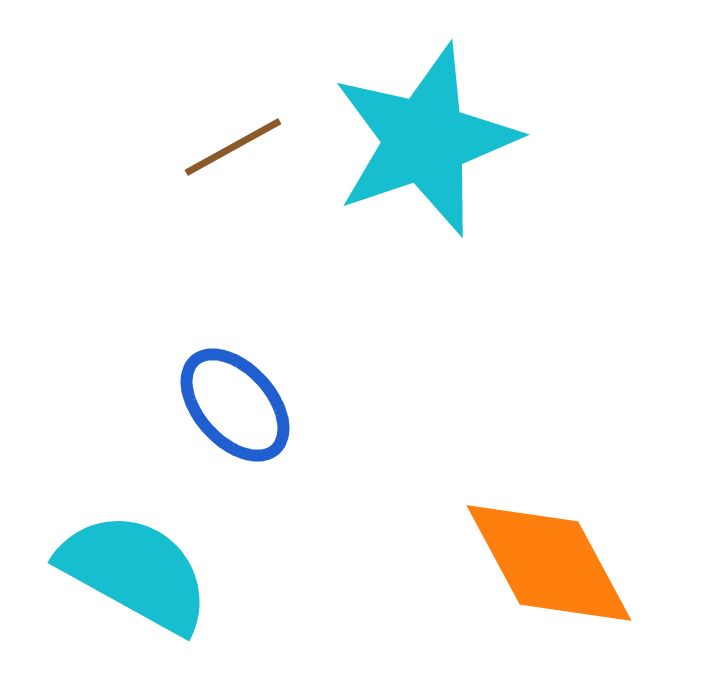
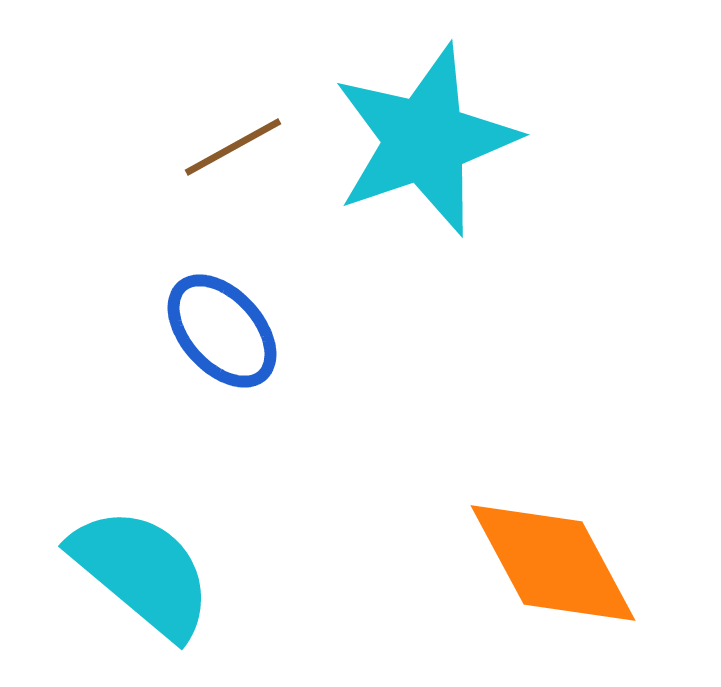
blue ellipse: moved 13 px left, 74 px up
orange diamond: moved 4 px right
cyan semicircle: moved 7 px right; rotated 11 degrees clockwise
